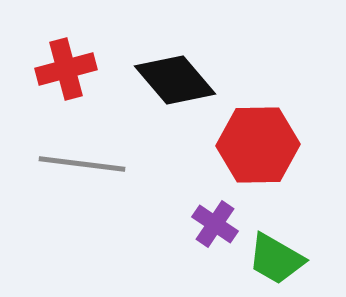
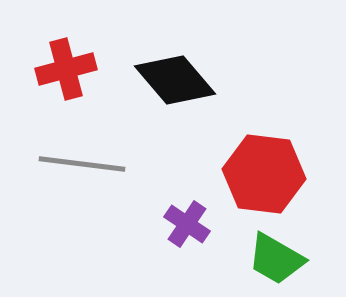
red hexagon: moved 6 px right, 29 px down; rotated 8 degrees clockwise
purple cross: moved 28 px left
